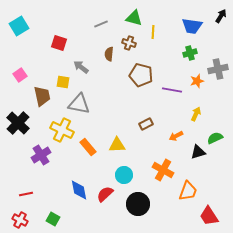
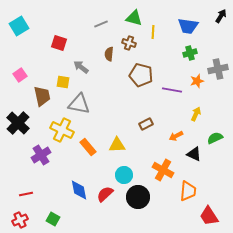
blue trapezoid: moved 4 px left
black triangle: moved 4 px left, 2 px down; rotated 42 degrees clockwise
orange trapezoid: rotated 15 degrees counterclockwise
black circle: moved 7 px up
red cross: rotated 35 degrees clockwise
